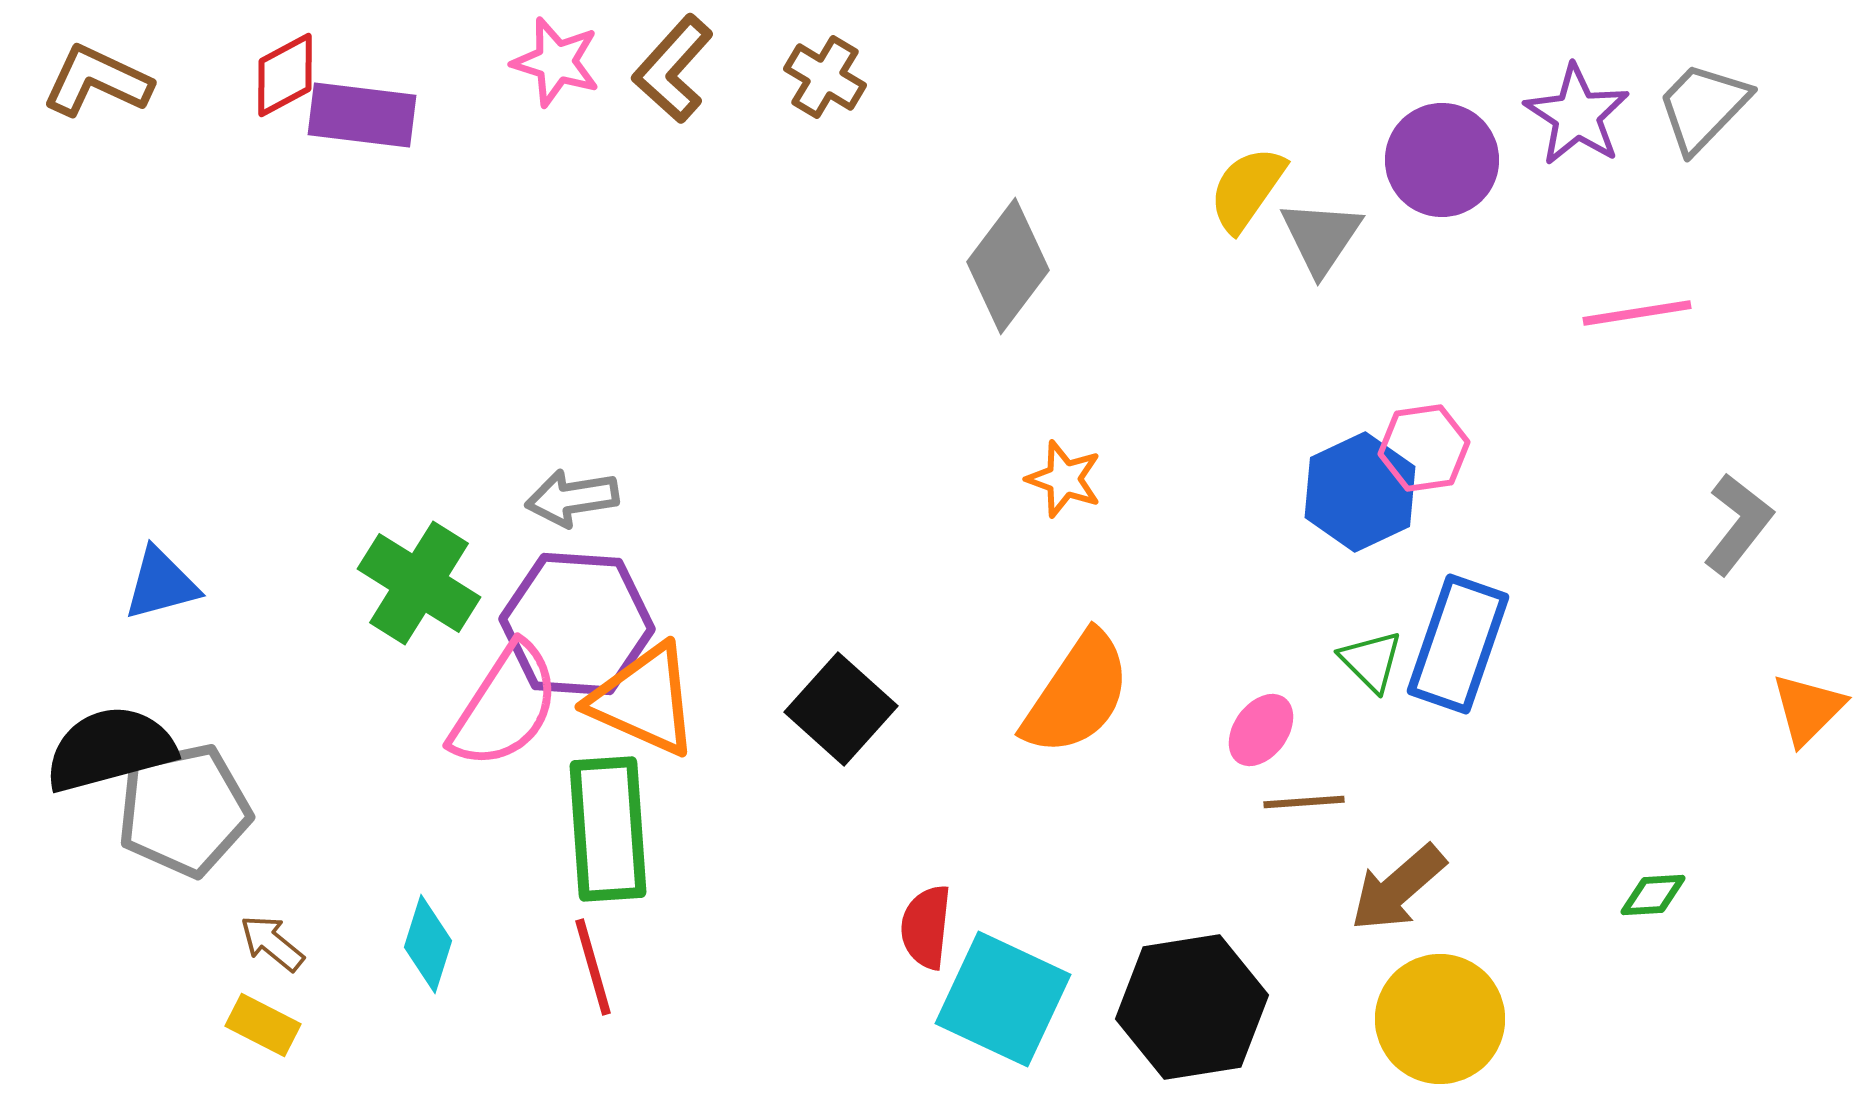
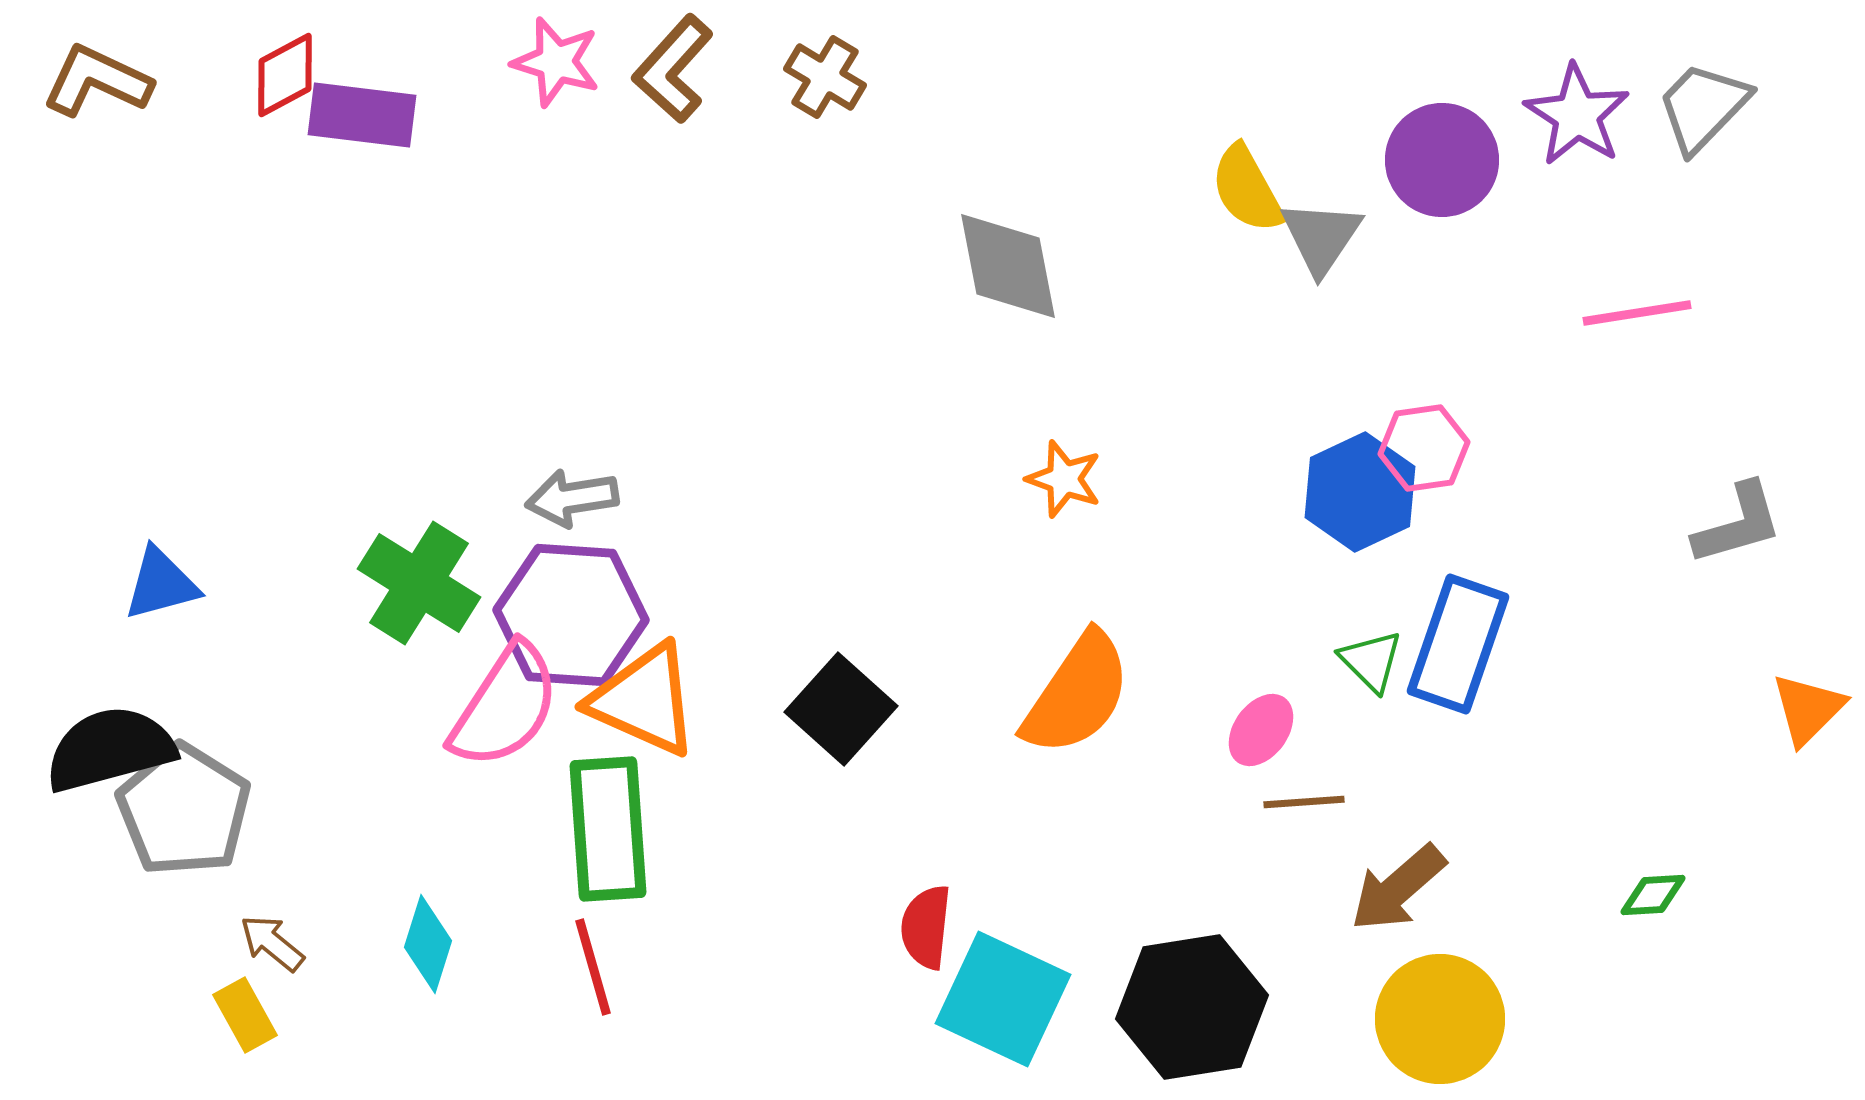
yellow semicircle at (1247, 189): rotated 64 degrees counterclockwise
gray diamond at (1008, 266): rotated 48 degrees counterclockwise
gray L-shape at (1738, 524): rotated 36 degrees clockwise
purple hexagon at (577, 624): moved 6 px left, 9 px up
gray pentagon at (184, 810): rotated 28 degrees counterclockwise
yellow rectangle at (263, 1025): moved 18 px left, 10 px up; rotated 34 degrees clockwise
